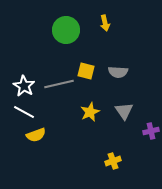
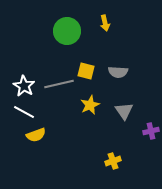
green circle: moved 1 px right, 1 px down
yellow star: moved 7 px up
